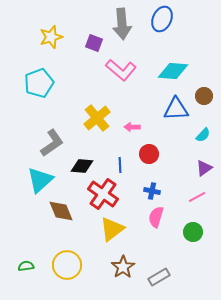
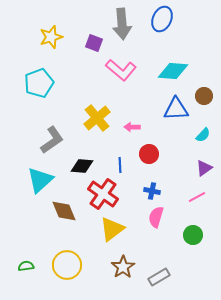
gray L-shape: moved 3 px up
brown diamond: moved 3 px right
green circle: moved 3 px down
